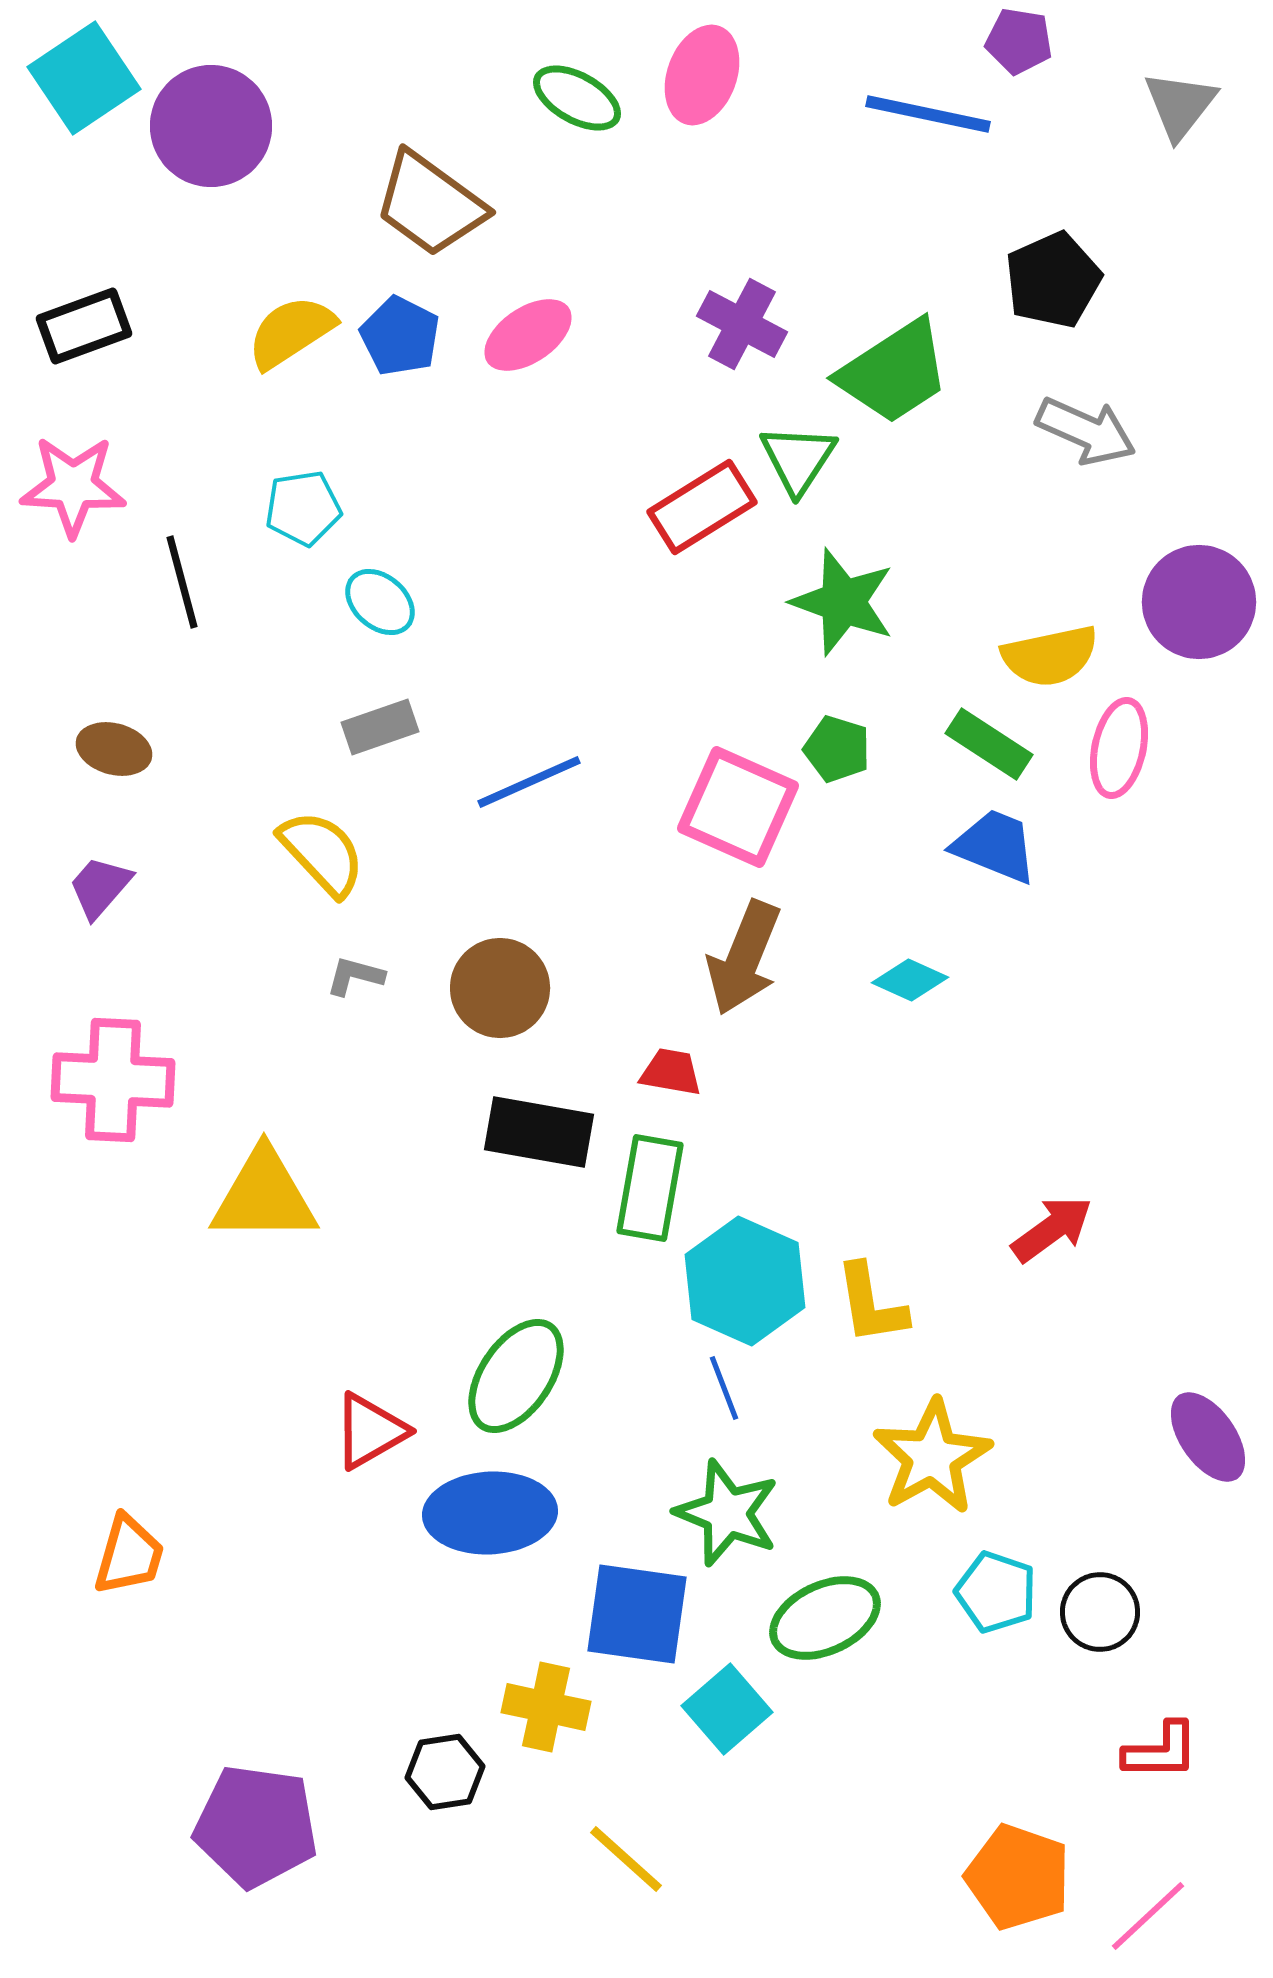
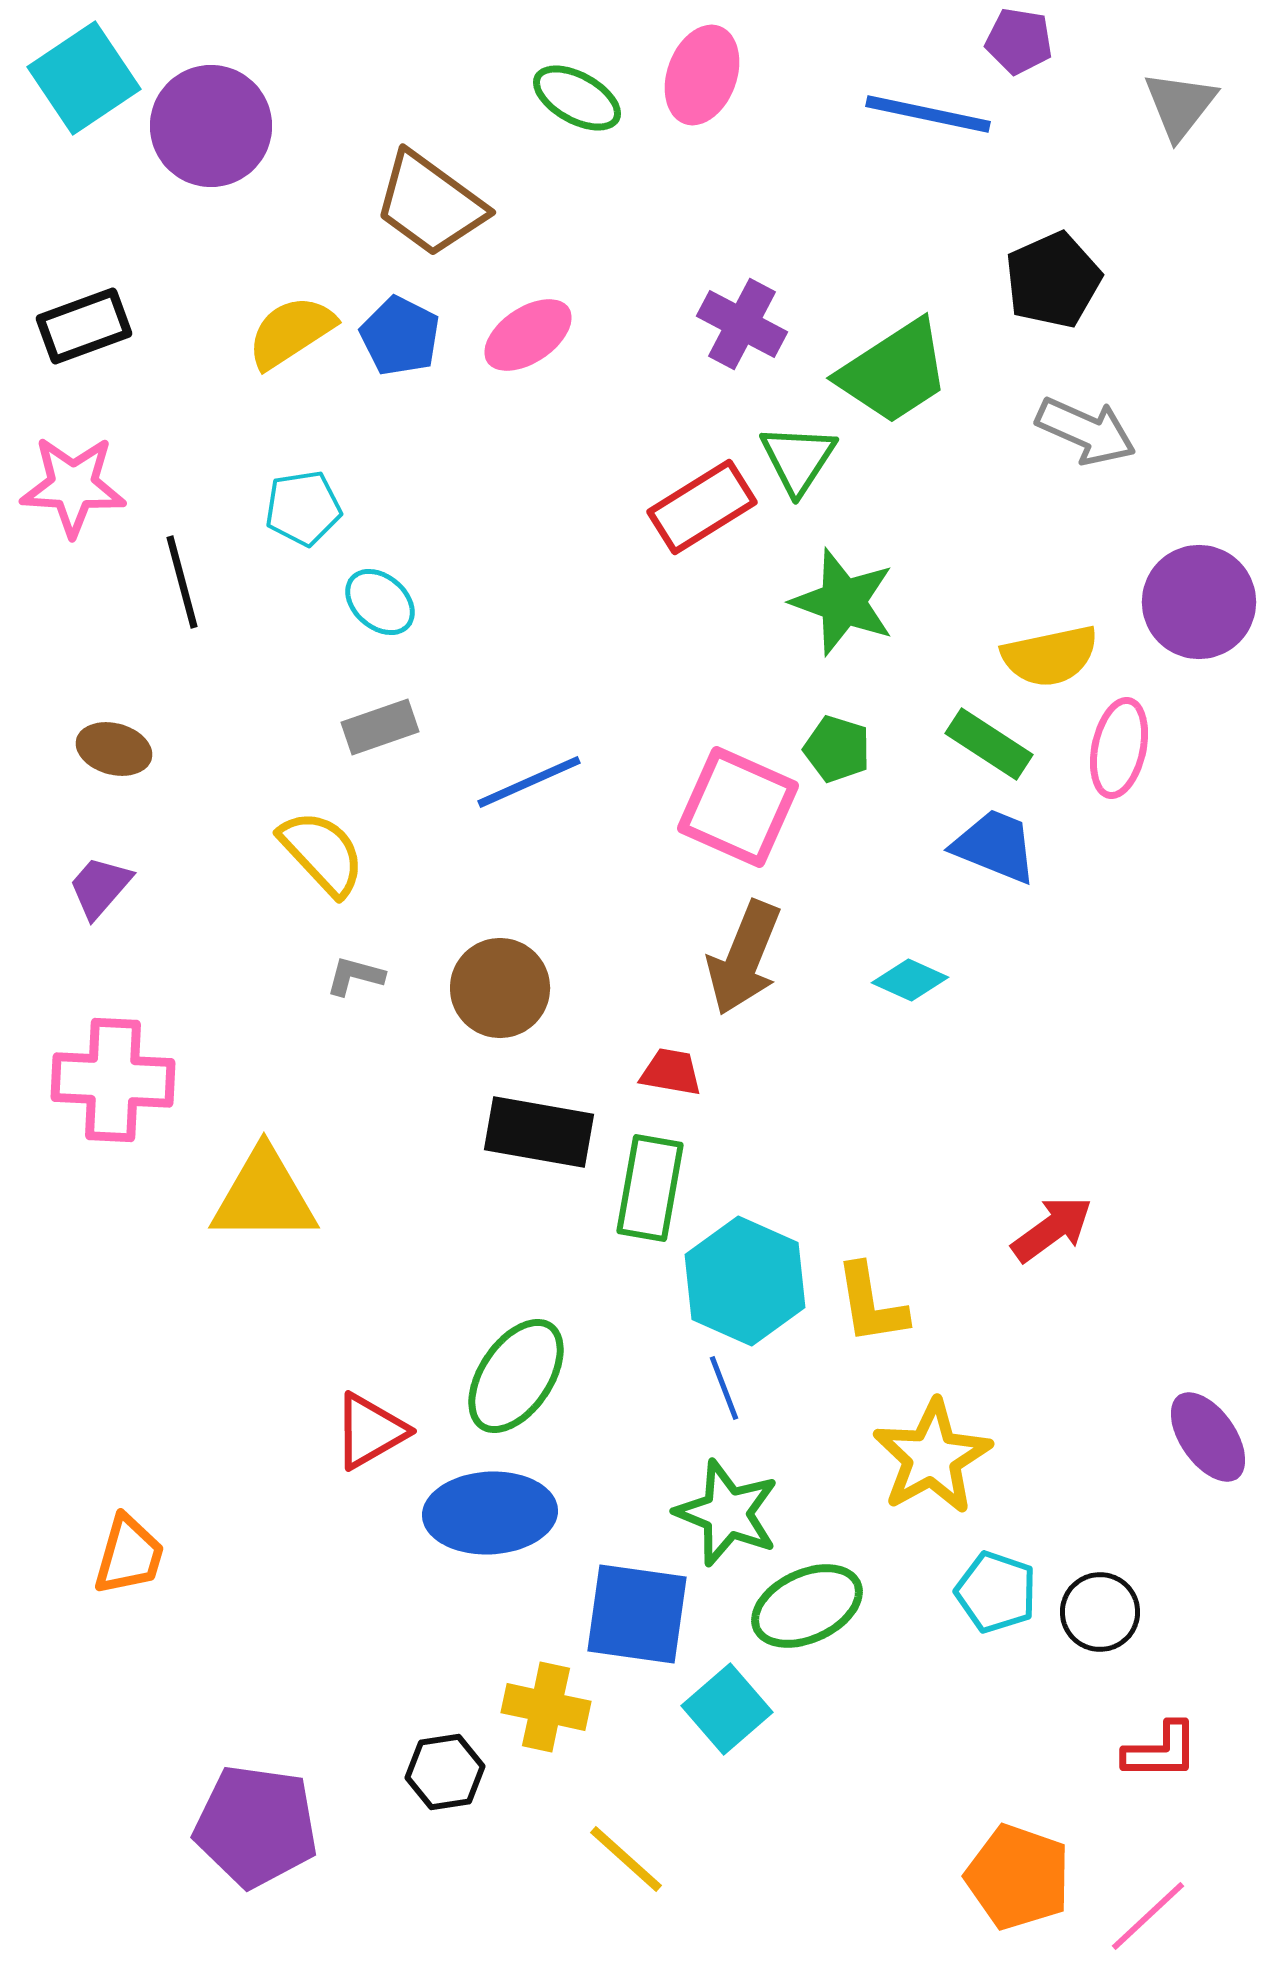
green ellipse at (825, 1618): moved 18 px left, 12 px up
